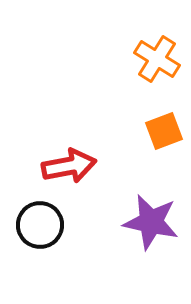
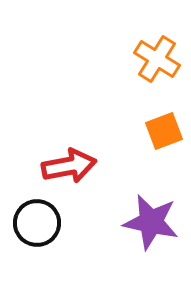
black circle: moved 3 px left, 2 px up
